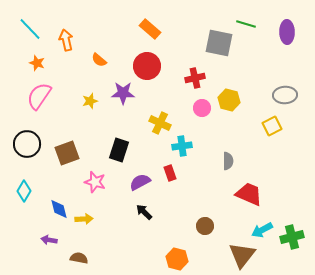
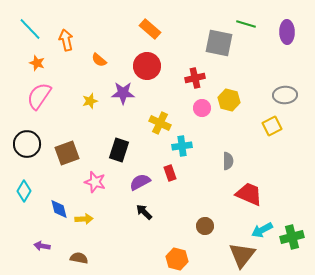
purple arrow: moved 7 px left, 6 px down
